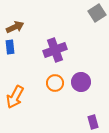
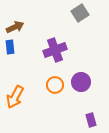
gray square: moved 17 px left
orange circle: moved 2 px down
purple rectangle: moved 2 px left, 2 px up
